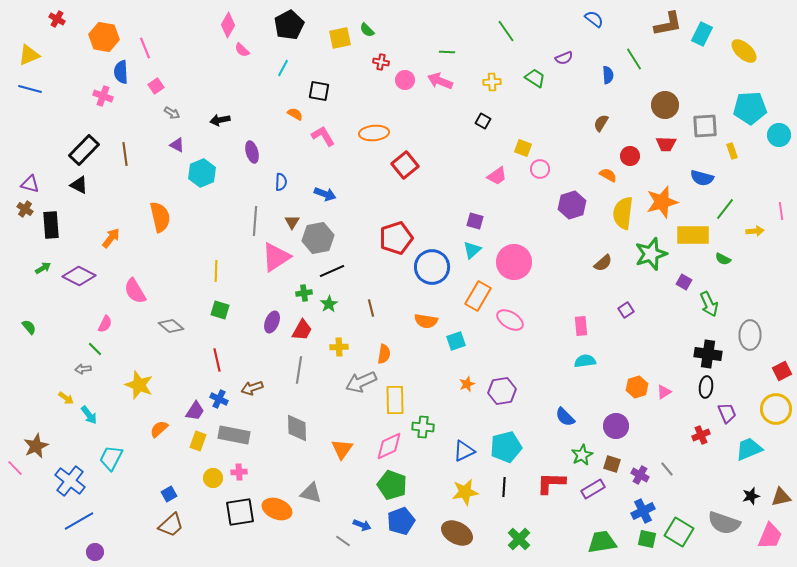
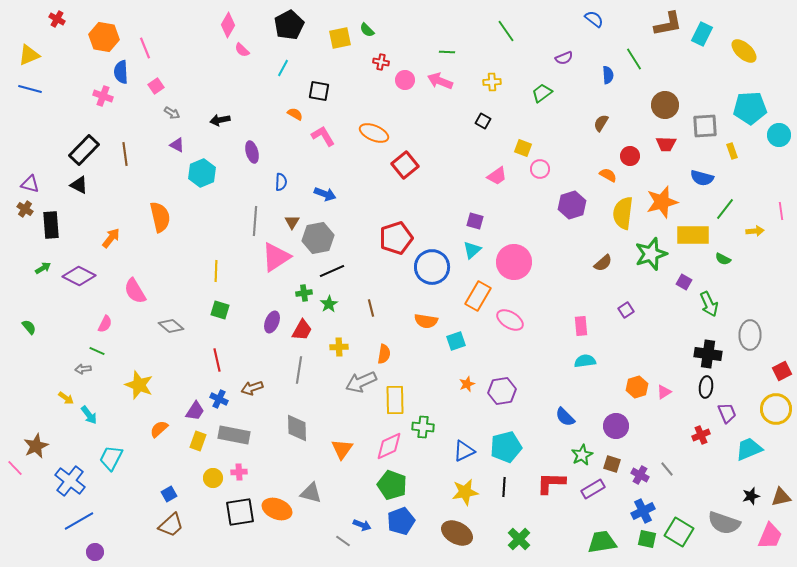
green trapezoid at (535, 78): moved 7 px right, 15 px down; rotated 70 degrees counterclockwise
orange ellipse at (374, 133): rotated 28 degrees clockwise
green line at (95, 349): moved 2 px right, 2 px down; rotated 21 degrees counterclockwise
